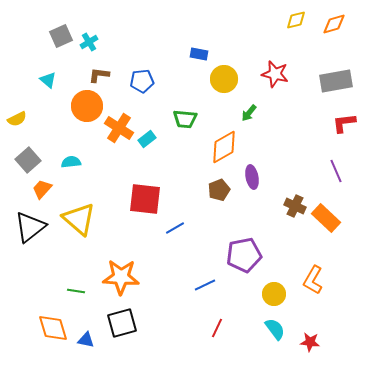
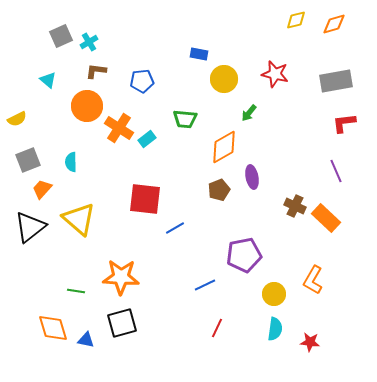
brown L-shape at (99, 75): moved 3 px left, 4 px up
gray square at (28, 160): rotated 20 degrees clockwise
cyan semicircle at (71, 162): rotated 84 degrees counterclockwise
cyan semicircle at (275, 329): rotated 45 degrees clockwise
